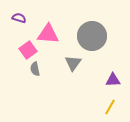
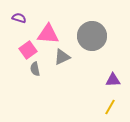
gray triangle: moved 11 px left, 6 px up; rotated 30 degrees clockwise
